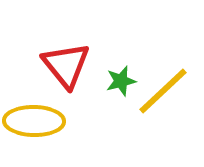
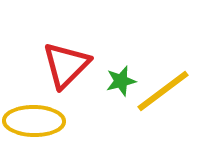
red triangle: rotated 24 degrees clockwise
yellow line: rotated 6 degrees clockwise
